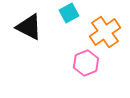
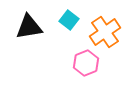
cyan square: moved 7 px down; rotated 24 degrees counterclockwise
black triangle: rotated 36 degrees counterclockwise
